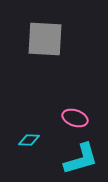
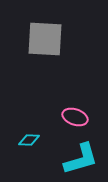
pink ellipse: moved 1 px up
